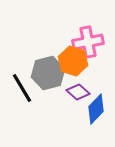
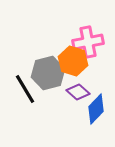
black line: moved 3 px right, 1 px down
